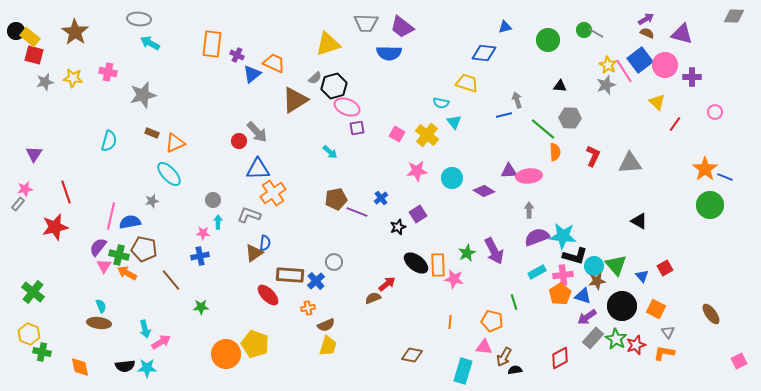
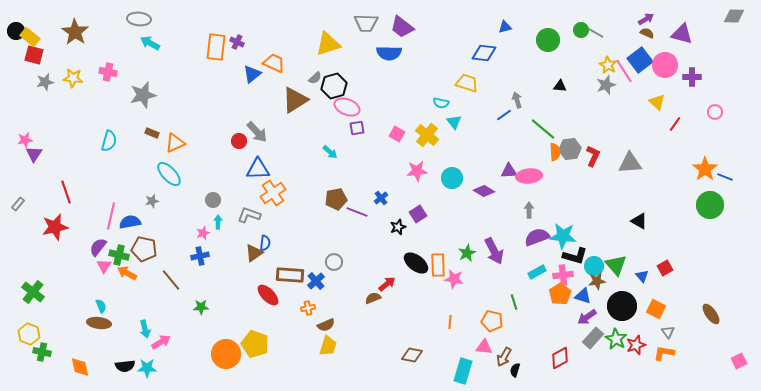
green circle at (584, 30): moved 3 px left
orange rectangle at (212, 44): moved 4 px right, 3 px down
purple cross at (237, 55): moved 13 px up
blue line at (504, 115): rotated 21 degrees counterclockwise
gray hexagon at (570, 118): moved 31 px down; rotated 10 degrees counterclockwise
pink star at (25, 189): moved 49 px up
pink star at (203, 233): rotated 24 degrees counterclockwise
black semicircle at (515, 370): rotated 64 degrees counterclockwise
